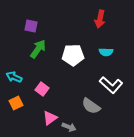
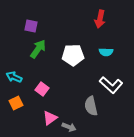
gray semicircle: rotated 42 degrees clockwise
